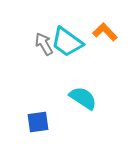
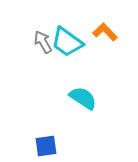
gray arrow: moved 1 px left, 2 px up
blue square: moved 8 px right, 24 px down
